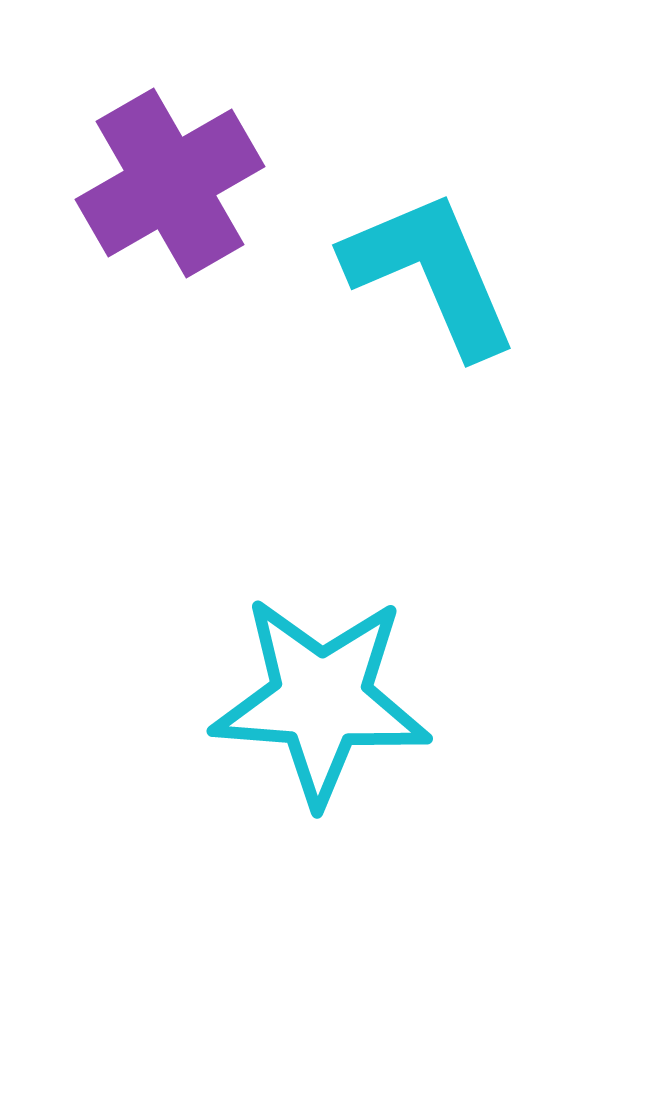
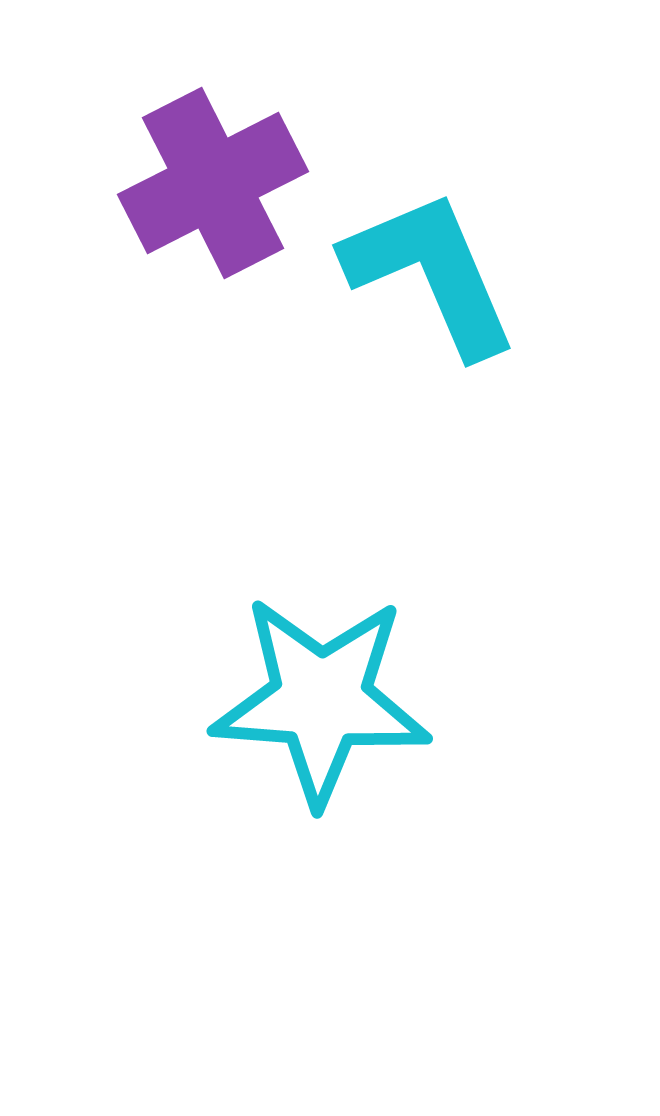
purple cross: moved 43 px right; rotated 3 degrees clockwise
